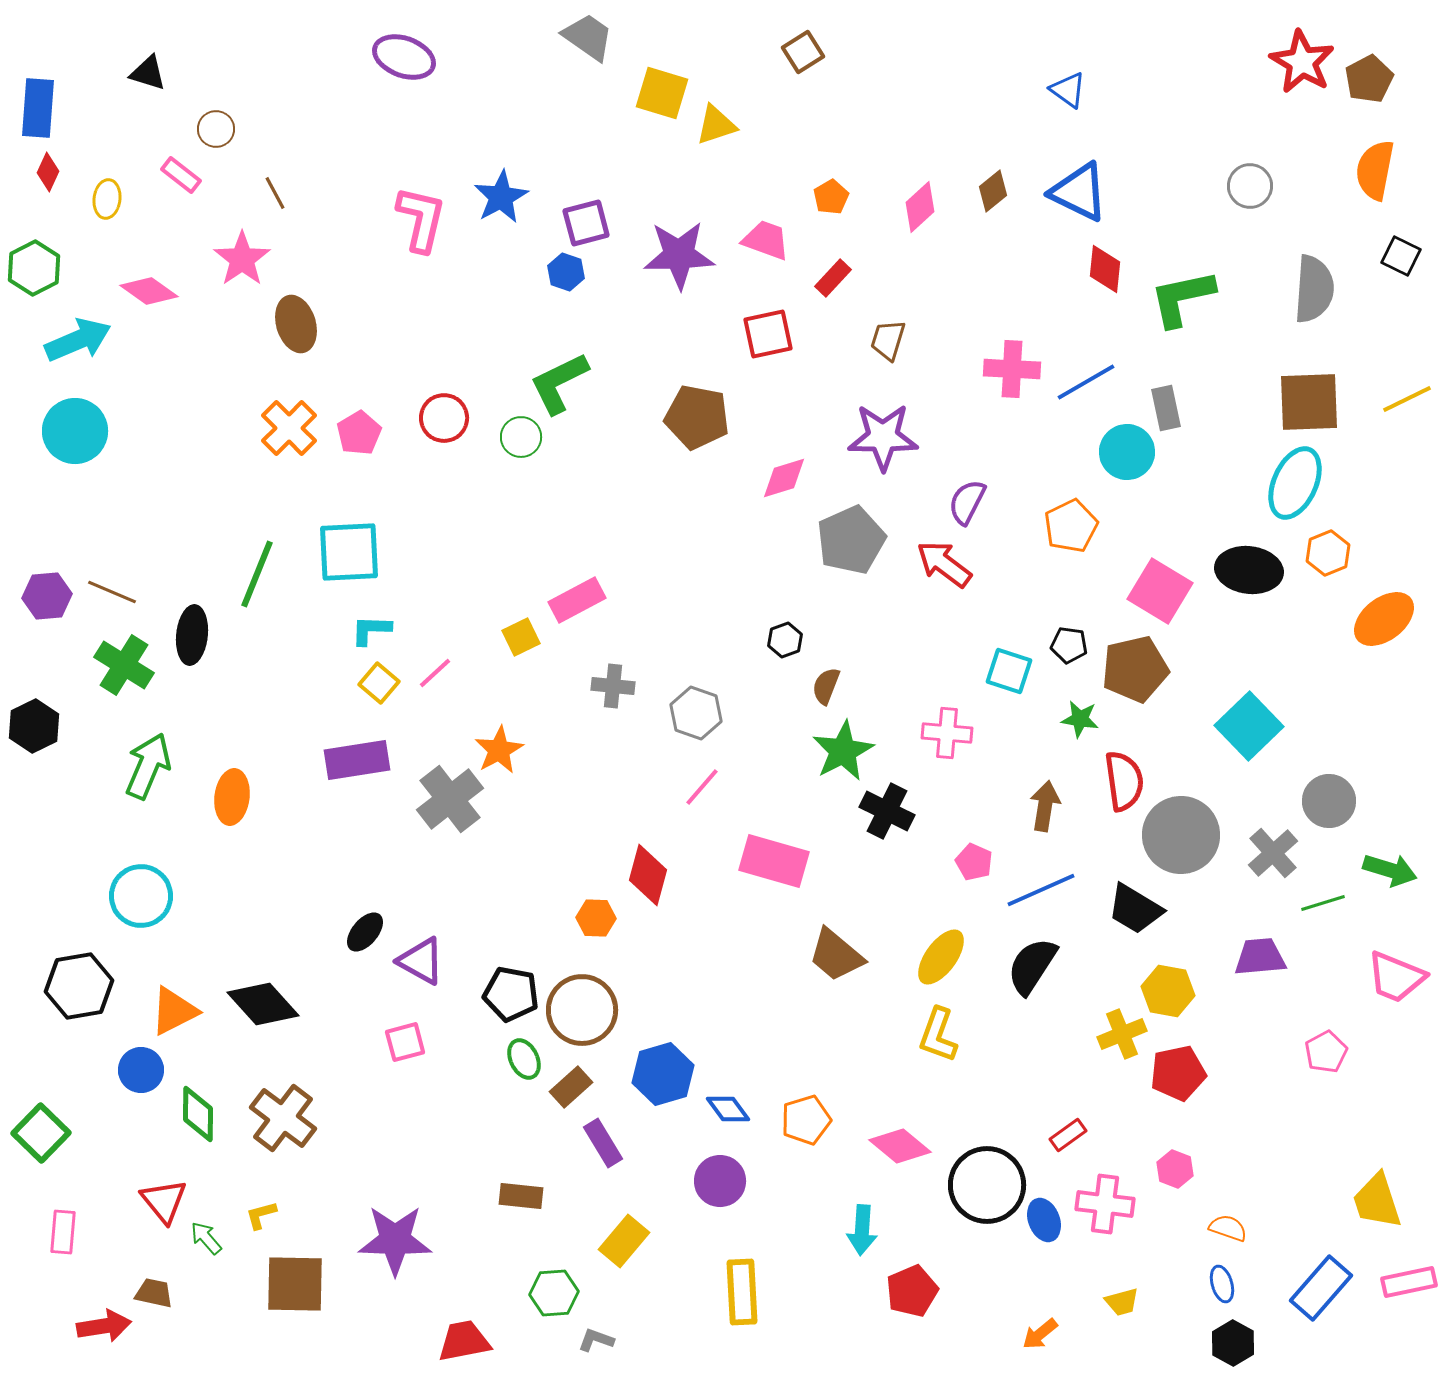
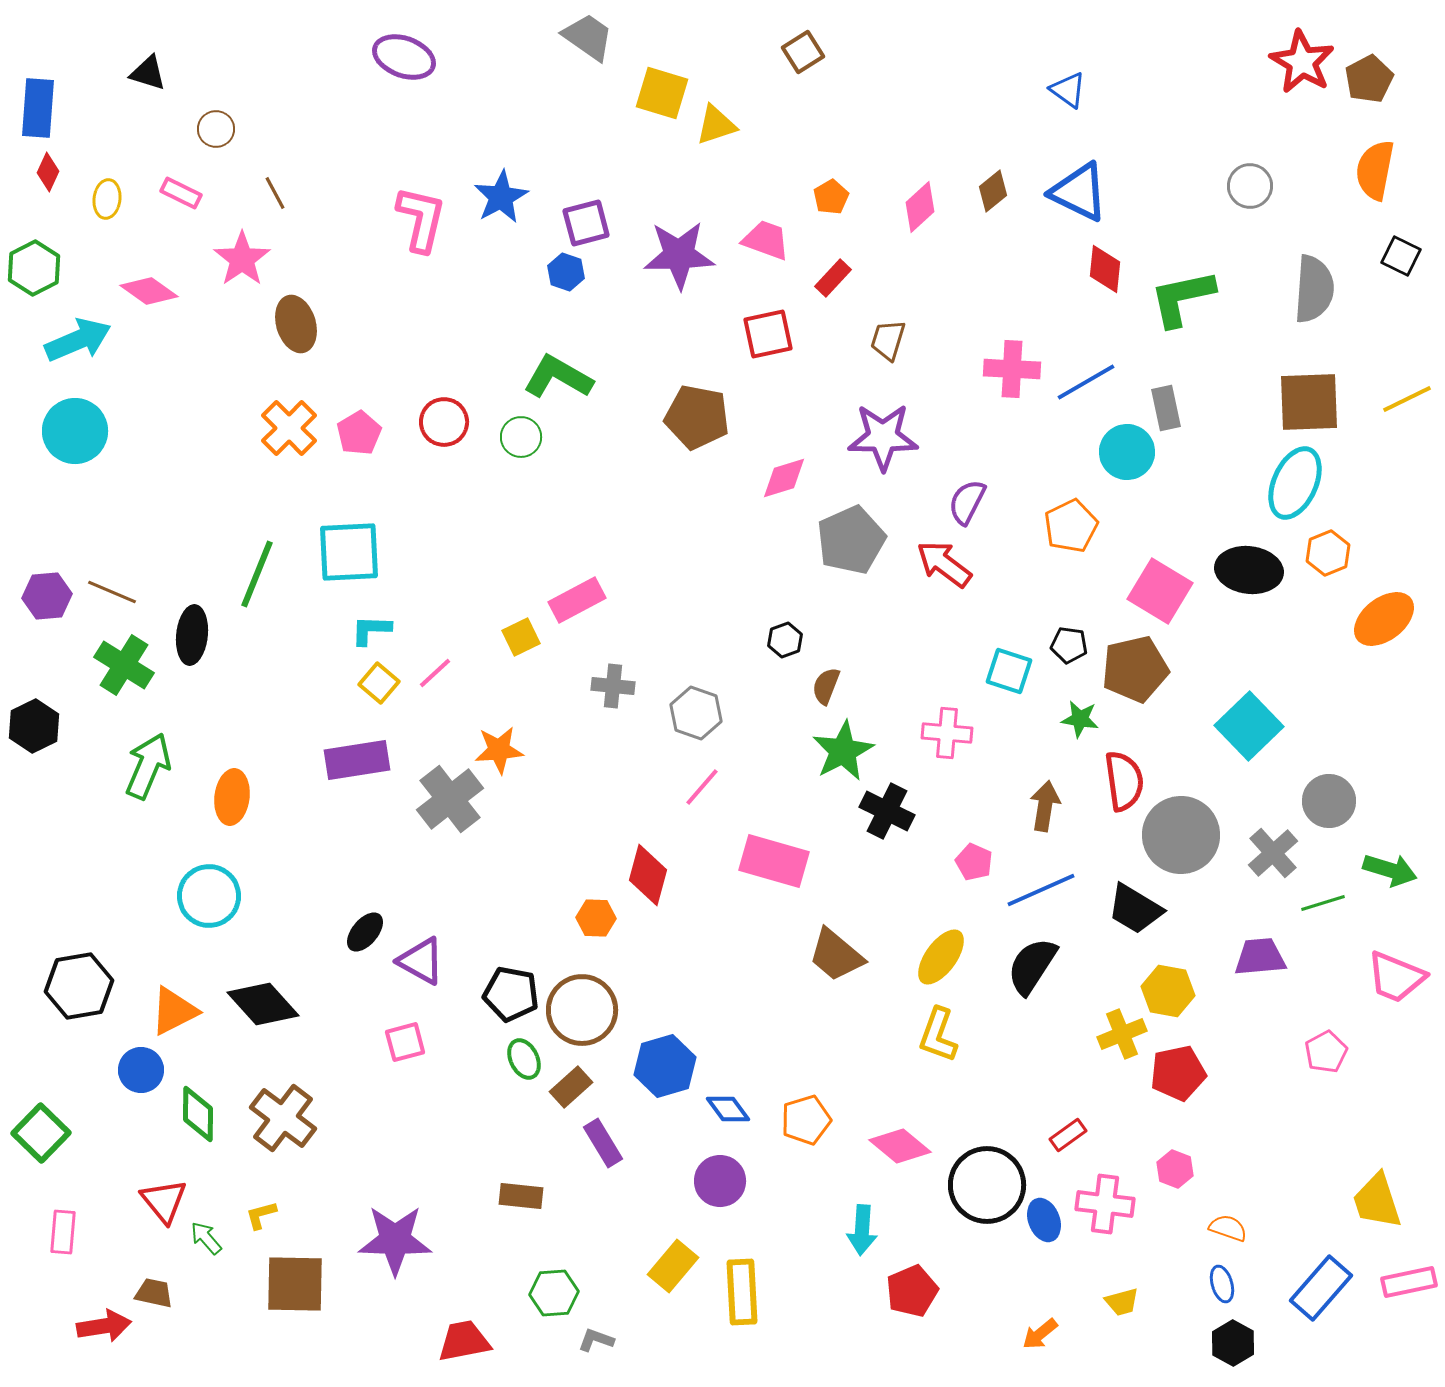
pink rectangle at (181, 175): moved 18 px down; rotated 12 degrees counterclockwise
green L-shape at (559, 383): moved 1 px left, 6 px up; rotated 56 degrees clockwise
red circle at (444, 418): moved 4 px down
orange star at (499, 750): rotated 24 degrees clockwise
cyan circle at (141, 896): moved 68 px right
blue hexagon at (663, 1074): moved 2 px right, 8 px up
yellow rectangle at (624, 1241): moved 49 px right, 25 px down
